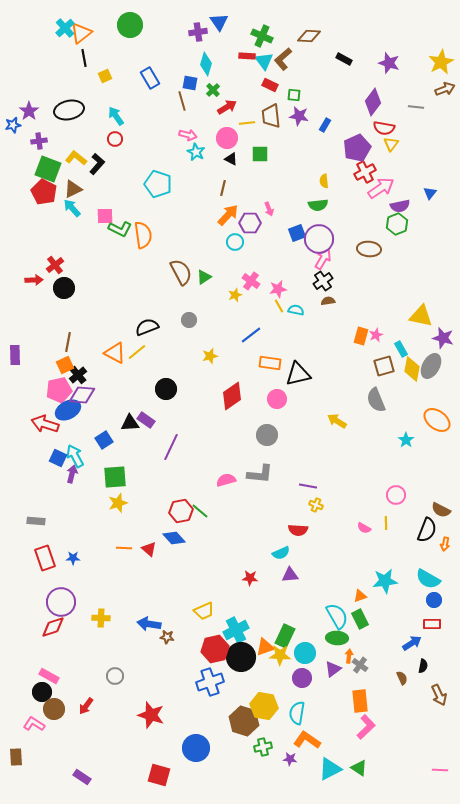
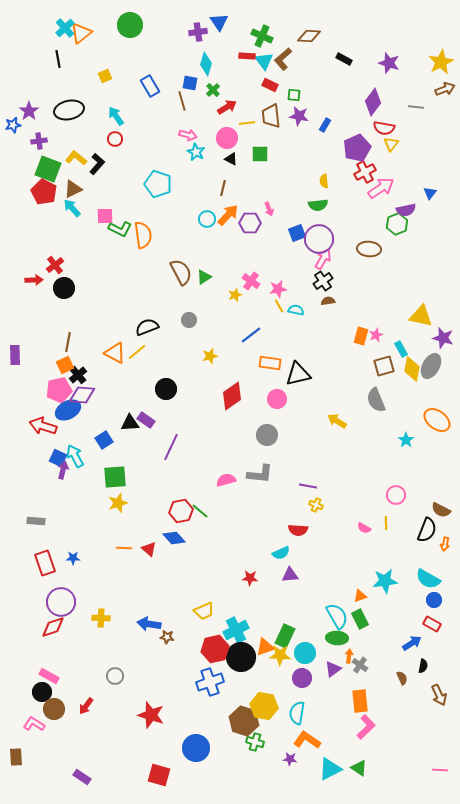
black line at (84, 58): moved 26 px left, 1 px down
blue rectangle at (150, 78): moved 8 px down
purple semicircle at (400, 206): moved 6 px right, 4 px down
cyan circle at (235, 242): moved 28 px left, 23 px up
red arrow at (45, 424): moved 2 px left, 2 px down
purple arrow at (72, 474): moved 9 px left, 4 px up
red rectangle at (45, 558): moved 5 px down
red rectangle at (432, 624): rotated 30 degrees clockwise
green cross at (263, 747): moved 8 px left, 5 px up; rotated 30 degrees clockwise
